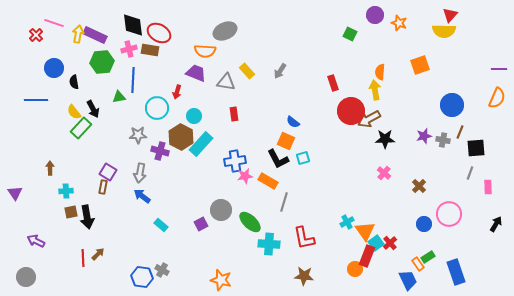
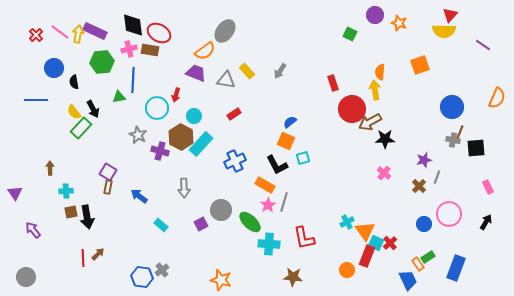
pink line at (54, 23): moved 6 px right, 9 px down; rotated 18 degrees clockwise
gray ellipse at (225, 31): rotated 30 degrees counterclockwise
purple rectangle at (95, 35): moved 4 px up
orange semicircle at (205, 51): rotated 40 degrees counterclockwise
purple line at (499, 69): moved 16 px left, 24 px up; rotated 35 degrees clockwise
gray triangle at (226, 82): moved 2 px up
red arrow at (177, 92): moved 1 px left, 3 px down
blue circle at (452, 105): moved 2 px down
red circle at (351, 111): moved 1 px right, 2 px up
red rectangle at (234, 114): rotated 64 degrees clockwise
brown arrow at (369, 119): moved 1 px right, 3 px down
blue semicircle at (293, 122): moved 3 px left; rotated 104 degrees clockwise
gray star at (138, 135): rotated 30 degrees clockwise
purple star at (424, 136): moved 24 px down
gray cross at (443, 140): moved 10 px right
black L-shape at (278, 159): moved 1 px left, 6 px down
blue cross at (235, 161): rotated 15 degrees counterclockwise
gray arrow at (140, 173): moved 44 px right, 15 px down; rotated 12 degrees counterclockwise
gray line at (470, 173): moved 33 px left, 4 px down
pink star at (245, 176): moved 23 px right, 29 px down; rotated 21 degrees counterclockwise
orange rectangle at (268, 181): moved 3 px left, 4 px down
brown rectangle at (103, 187): moved 5 px right
pink rectangle at (488, 187): rotated 24 degrees counterclockwise
blue arrow at (142, 196): moved 3 px left
black arrow at (496, 224): moved 10 px left, 2 px up
purple arrow at (36, 241): moved 3 px left, 11 px up; rotated 24 degrees clockwise
cyan square at (376, 243): rotated 28 degrees counterclockwise
orange circle at (355, 269): moved 8 px left, 1 px down
gray cross at (162, 270): rotated 24 degrees clockwise
blue rectangle at (456, 272): moved 4 px up; rotated 40 degrees clockwise
brown star at (304, 276): moved 11 px left, 1 px down
